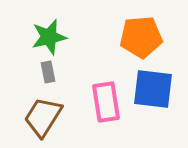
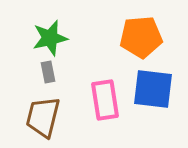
green star: moved 1 px right, 1 px down
pink rectangle: moved 1 px left, 2 px up
brown trapezoid: rotated 18 degrees counterclockwise
